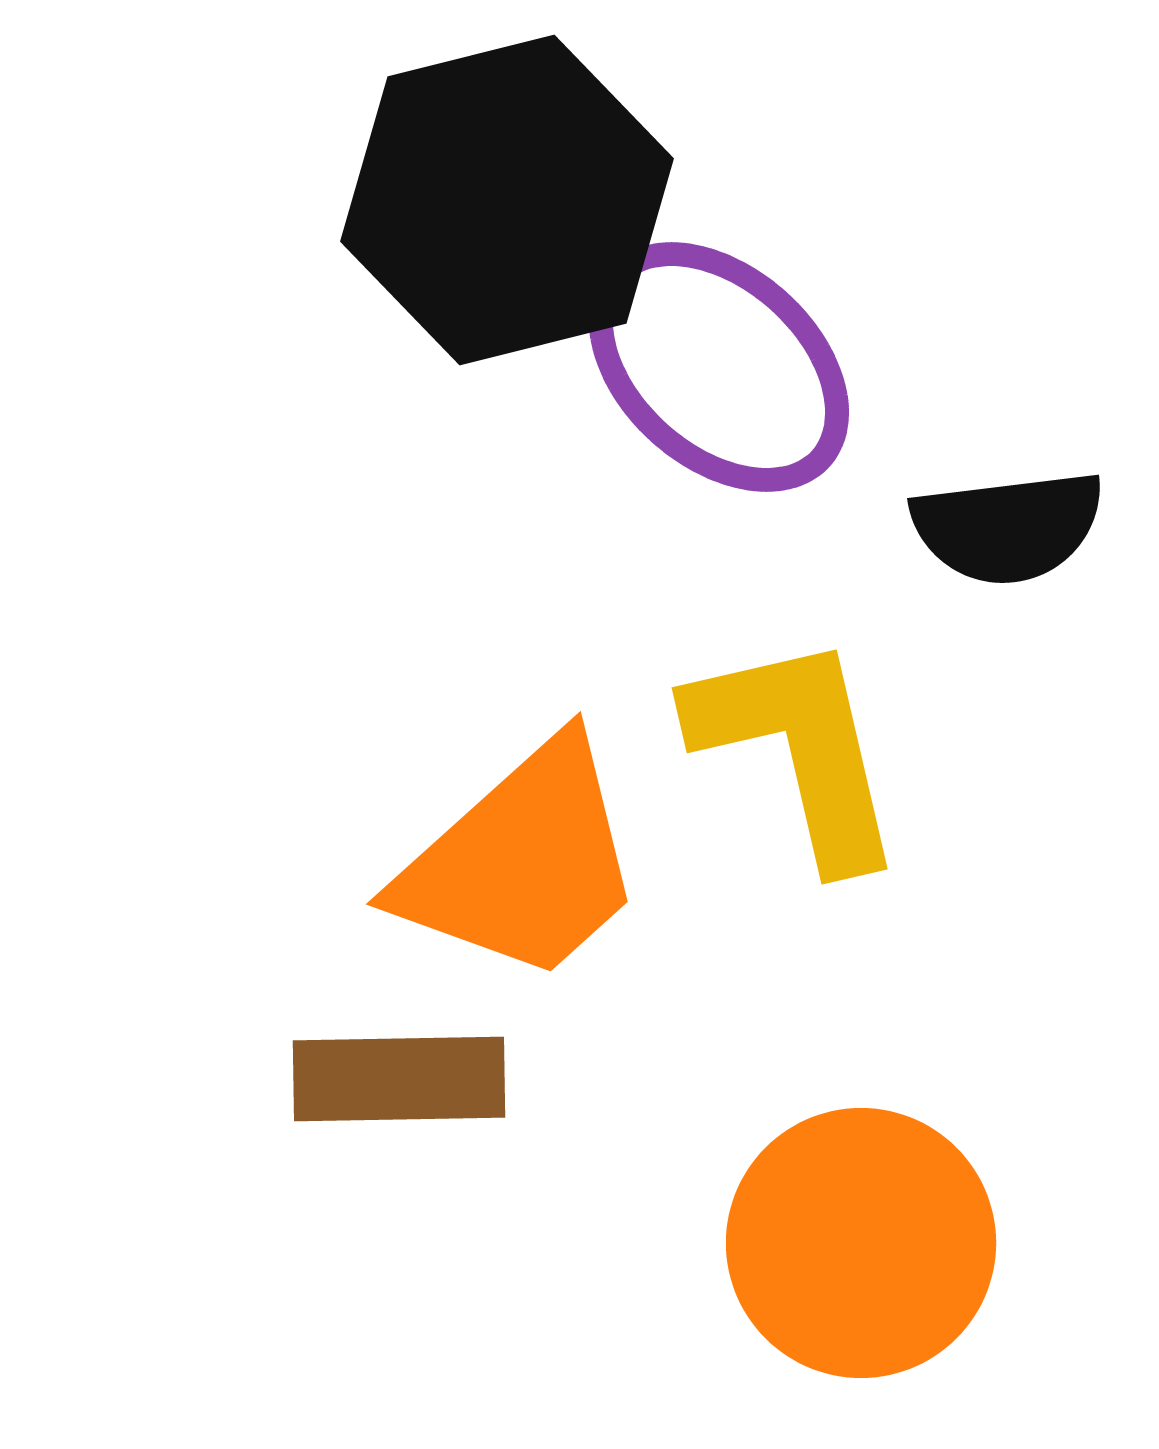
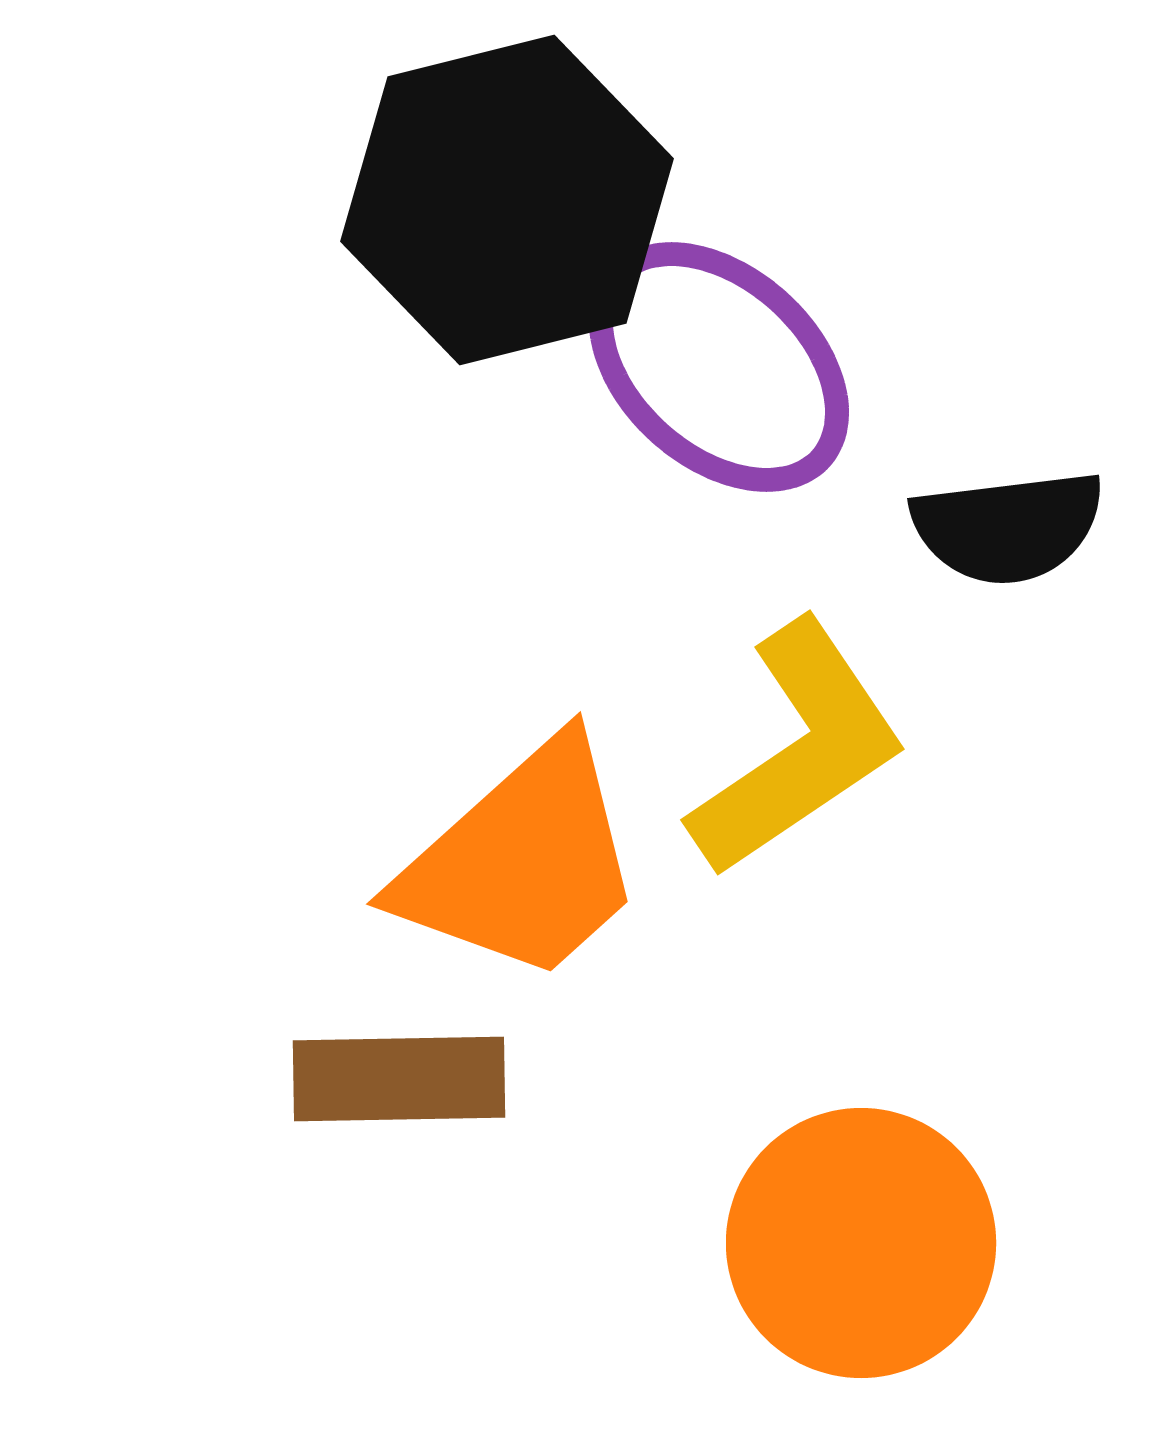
yellow L-shape: rotated 69 degrees clockwise
